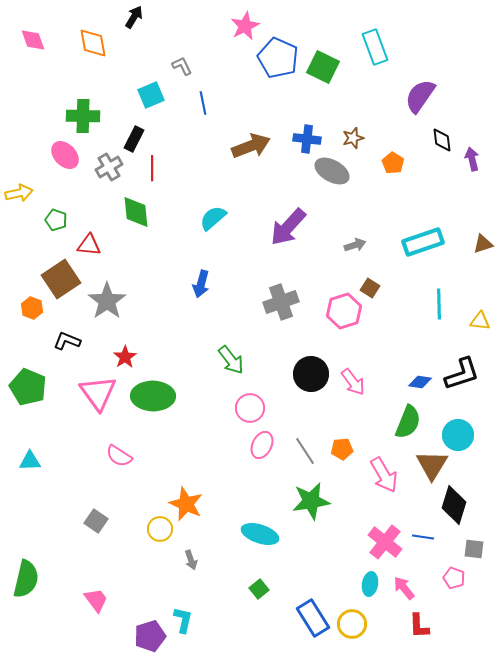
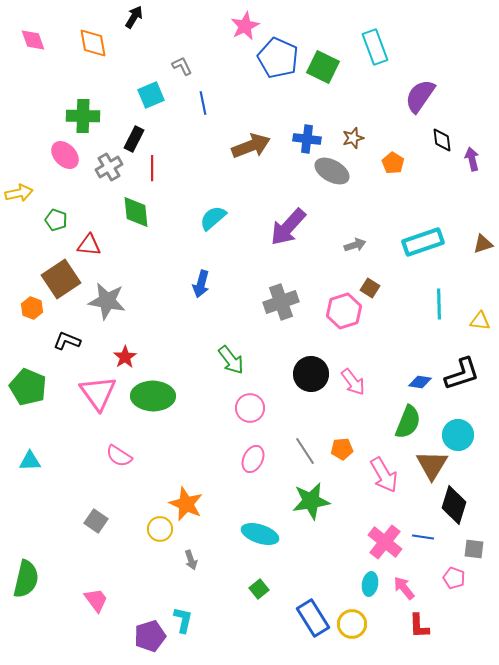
gray star at (107, 301): rotated 27 degrees counterclockwise
pink ellipse at (262, 445): moved 9 px left, 14 px down
